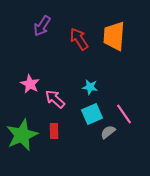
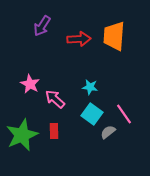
red arrow: rotated 120 degrees clockwise
cyan square: rotated 30 degrees counterclockwise
